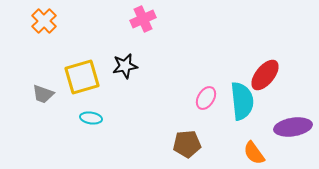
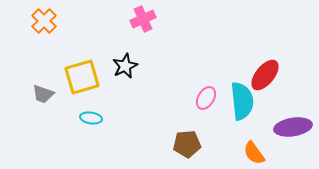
black star: rotated 15 degrees counterclockwise
